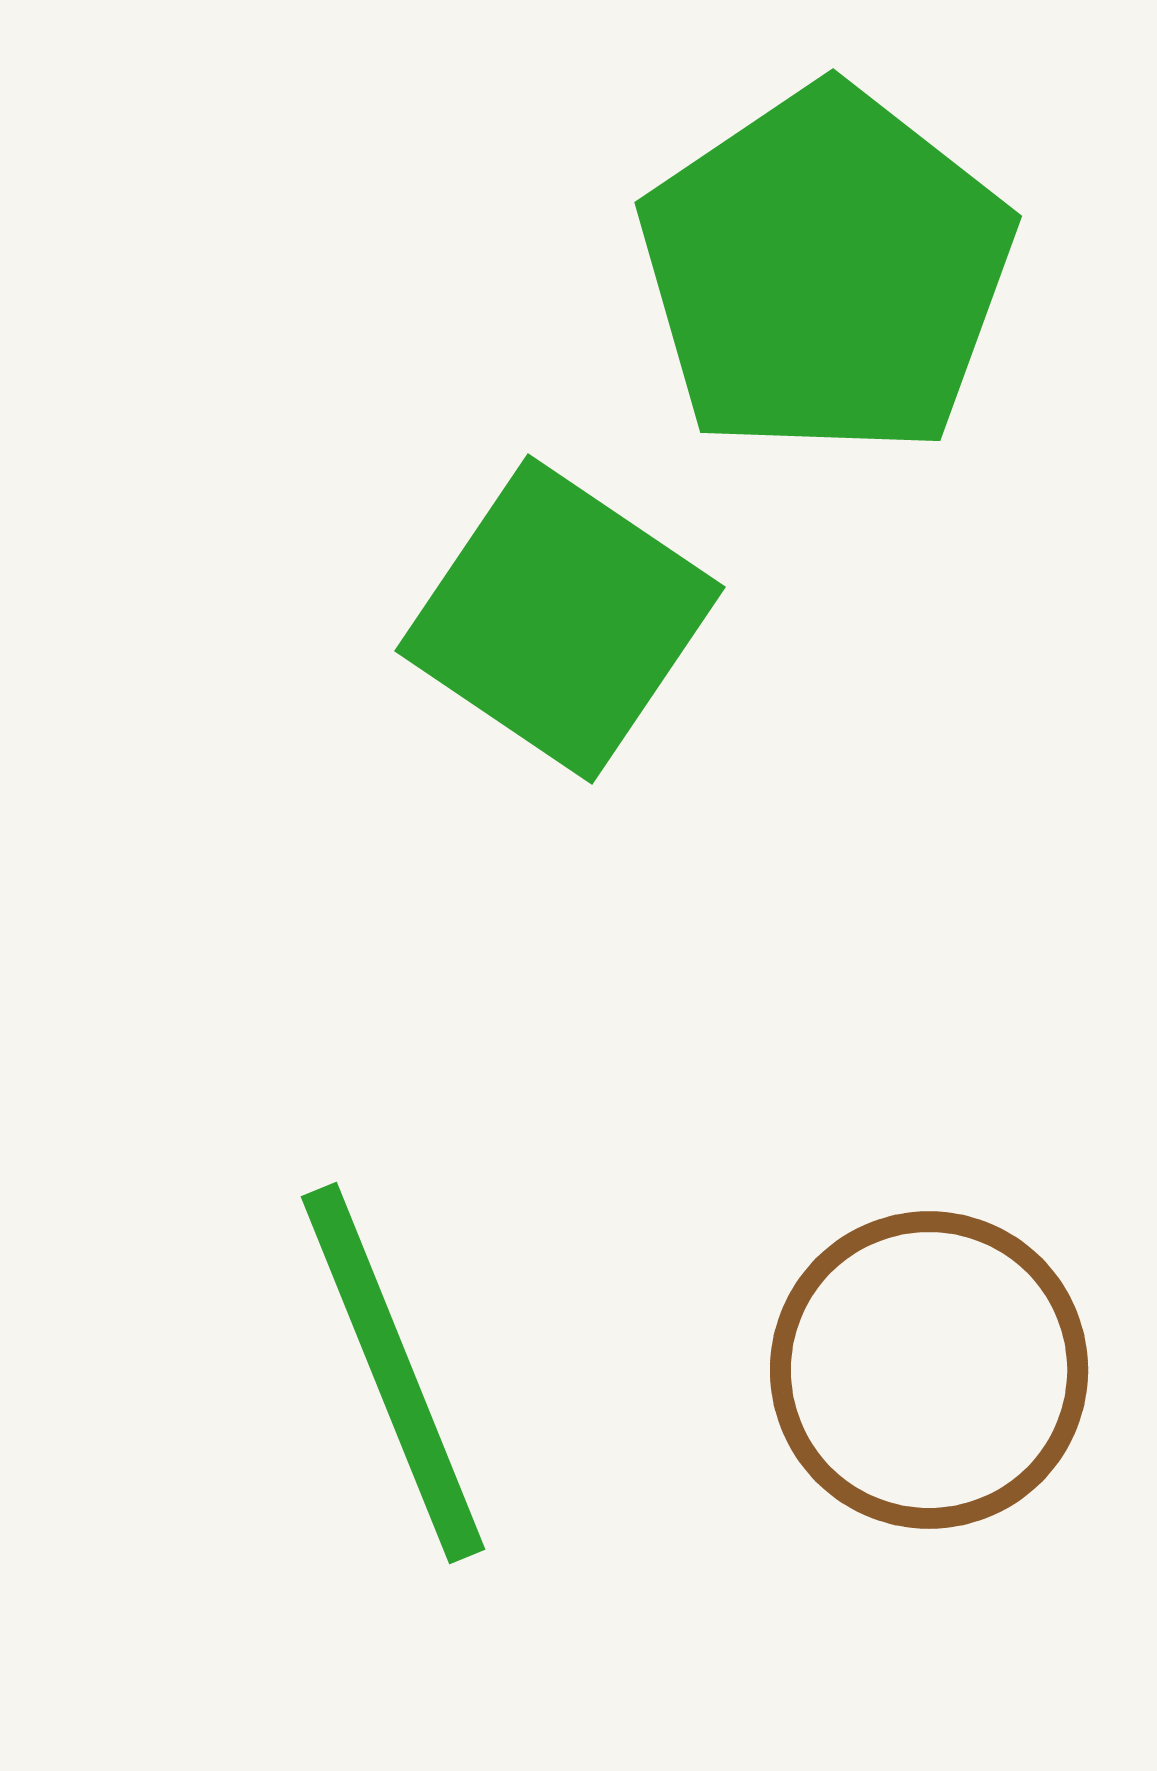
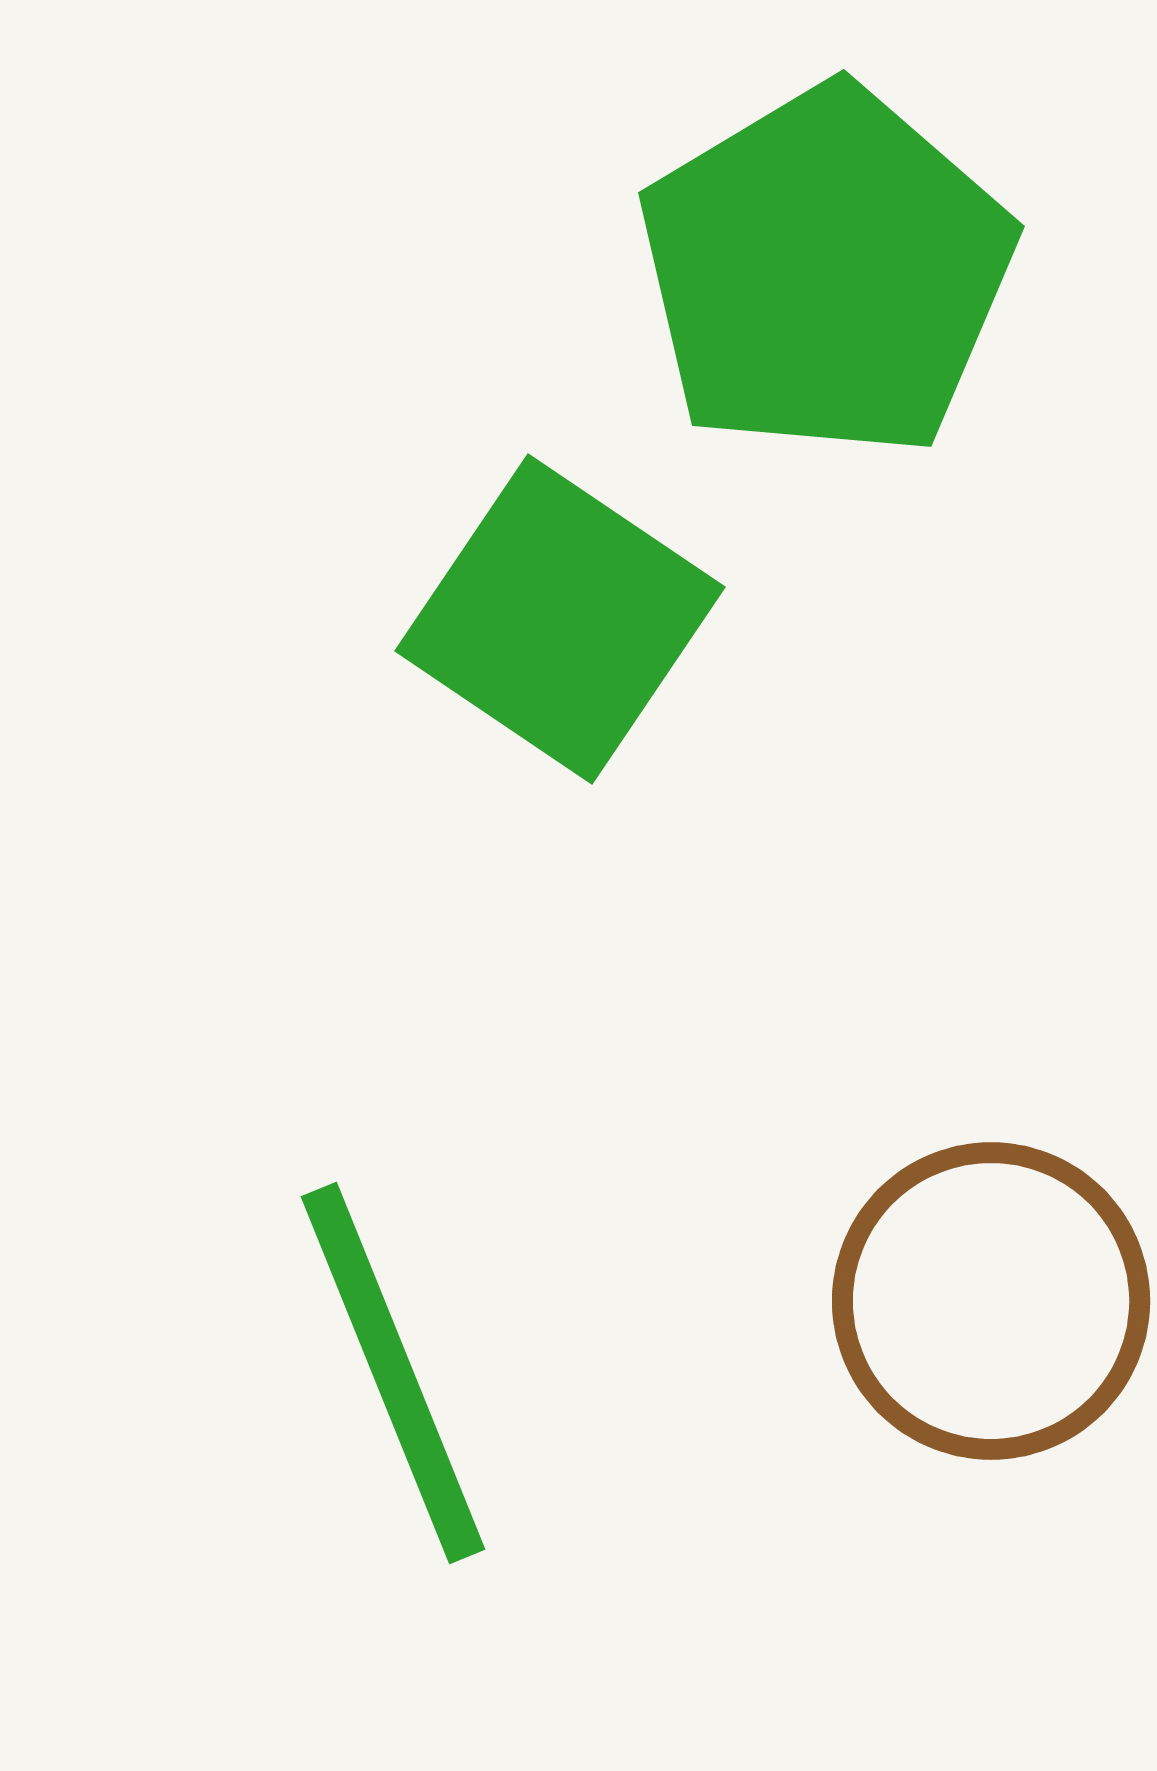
green pentagon: rotated 3 degrees clockwise
brown circle: moved 62 px right, 69 px up
